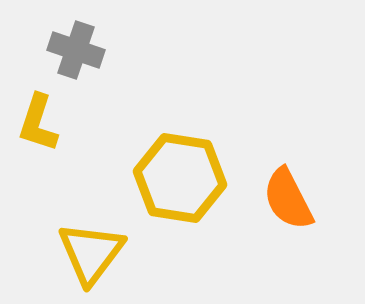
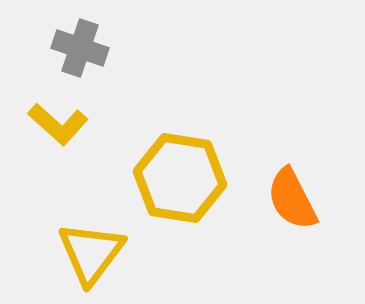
gray cross: moved 4 px right, 2 px up
yellow L-shape: moved 20 px right, 1 px down; rotated 66 degrees counterclockwise
orange semicircle: moved 4 px right
